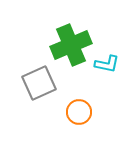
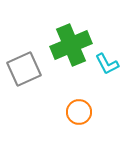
cyan L-shape: rotated 50 degrees clockwise
gray square: moved 15 px left, 14 px up
